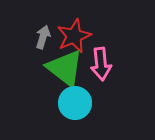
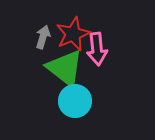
red star: moved 1 px left, 2 px up
pink arrow: moved 4 px left, 15 px up
cyan circle: moved 2 px up
